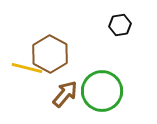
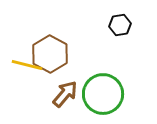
yellow line: moved 3 px up
green circle: moved 1 px right, 3 px down
